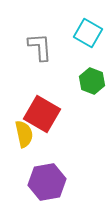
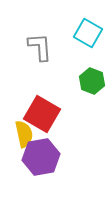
purple hexagon: moved 6 px left, 25 px up
